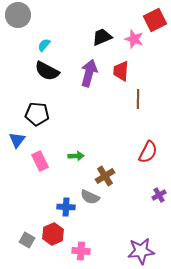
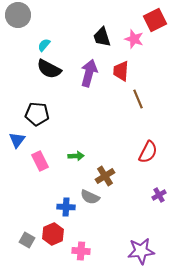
black trapezoid: rotated 85 degrees counterclockwise
black semicircle: moved 2 px right, 2 px up
brown line: rotated 24 degrees counterclockwise
